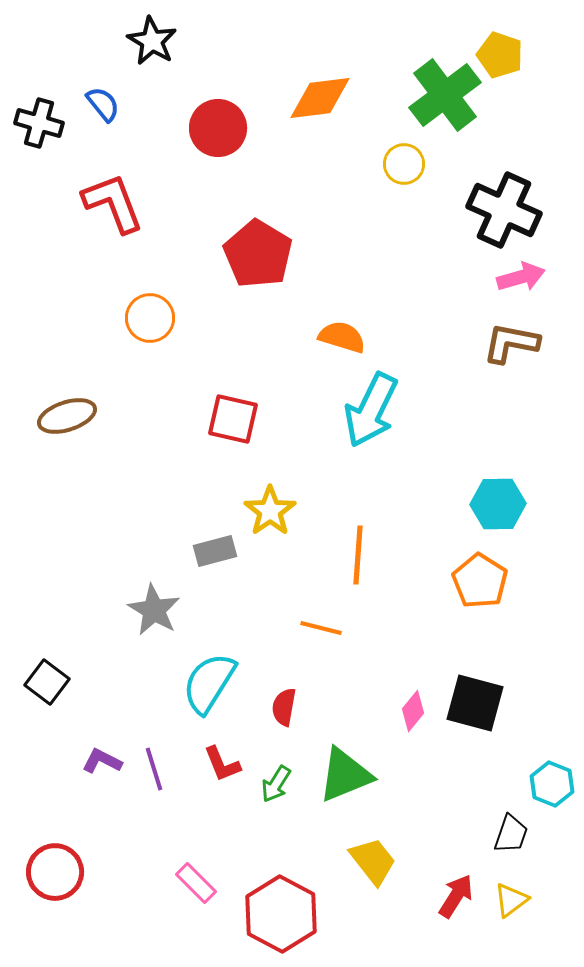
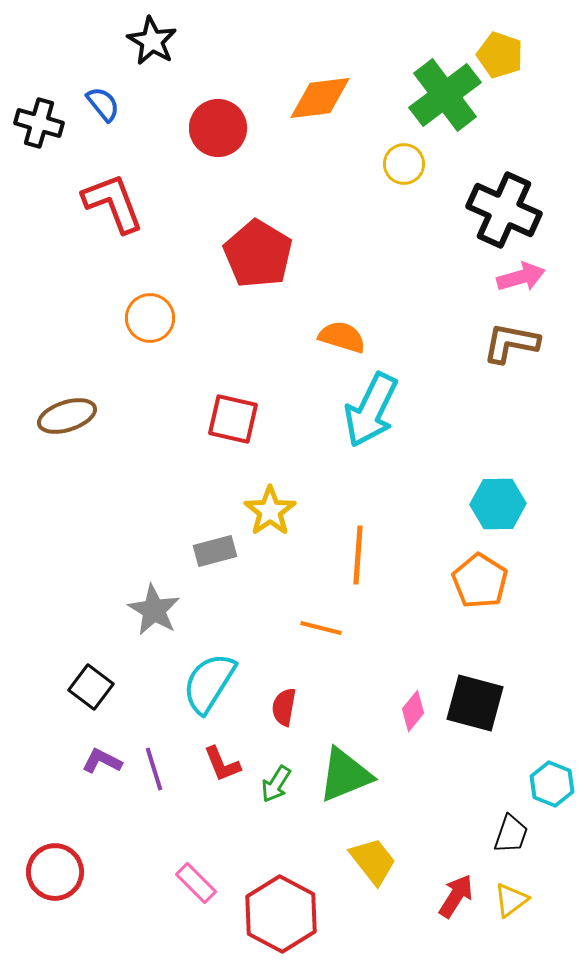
black square at (47, 682): moved 44 px right, 5 px down
